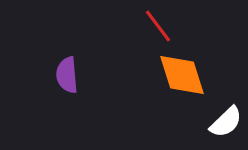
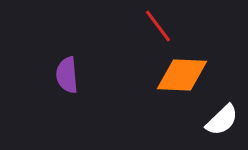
orange diamond: rotated 70 degrees counterclockwise
white semicircle: moved 4 px left, 2 px up
